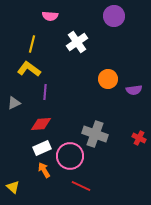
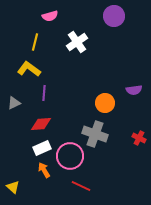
pink semicircle: rotated 21 degrees counterclockwise
yellow line: moved 3 px right, 2 px up
orange circle: moved 3 px left, 24 px down
purple line: moved 1 px left, 1 px down
